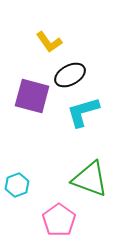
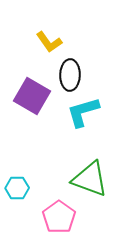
black ellipse: rotated 60 degrees counterclockwise
purple square: rotated 15 degrees clockwise
cyan hexagon: moved 3 px down; rotated 20 degrees clockwise
pink pentagon: moved 3 px up
